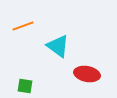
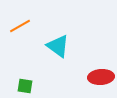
orange line: moved 3 px left; rotated 10 degrees counterclockwise
red ellipse: moved 14 px right, 3 px down; rotated 15 degrees counterclockwise
